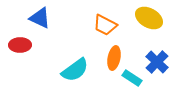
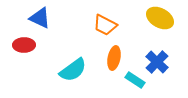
yellow ellipse: moved 11 px right
red ellipse: moved 4 px right
cyan semicircle: moved 2 px left
cyan rectangle: moved 3 px right, 2 px down
